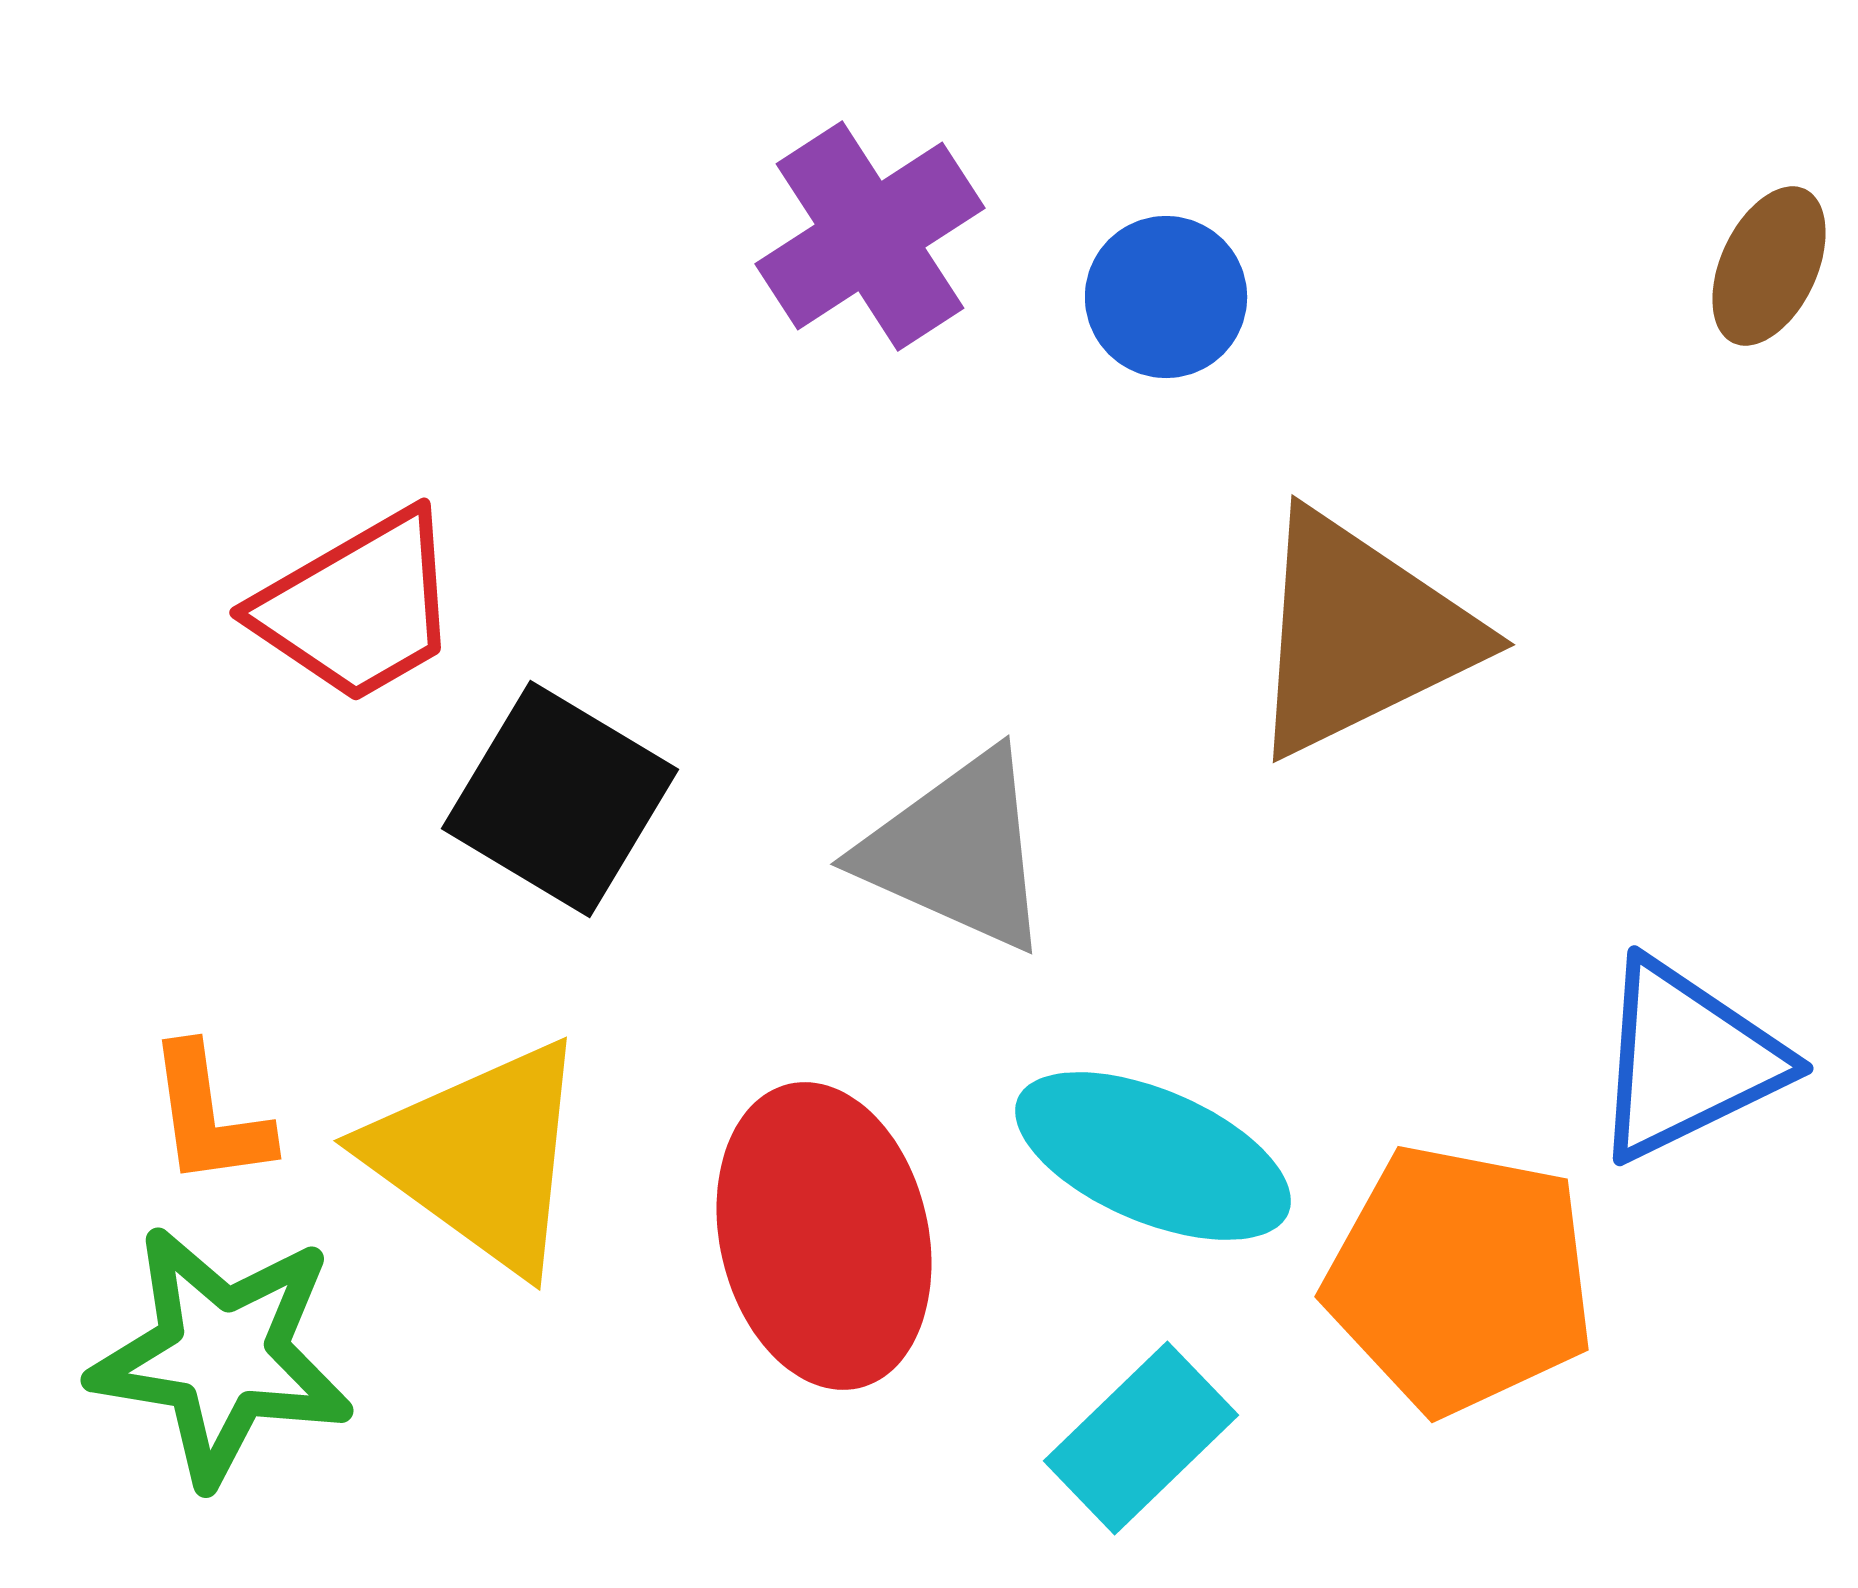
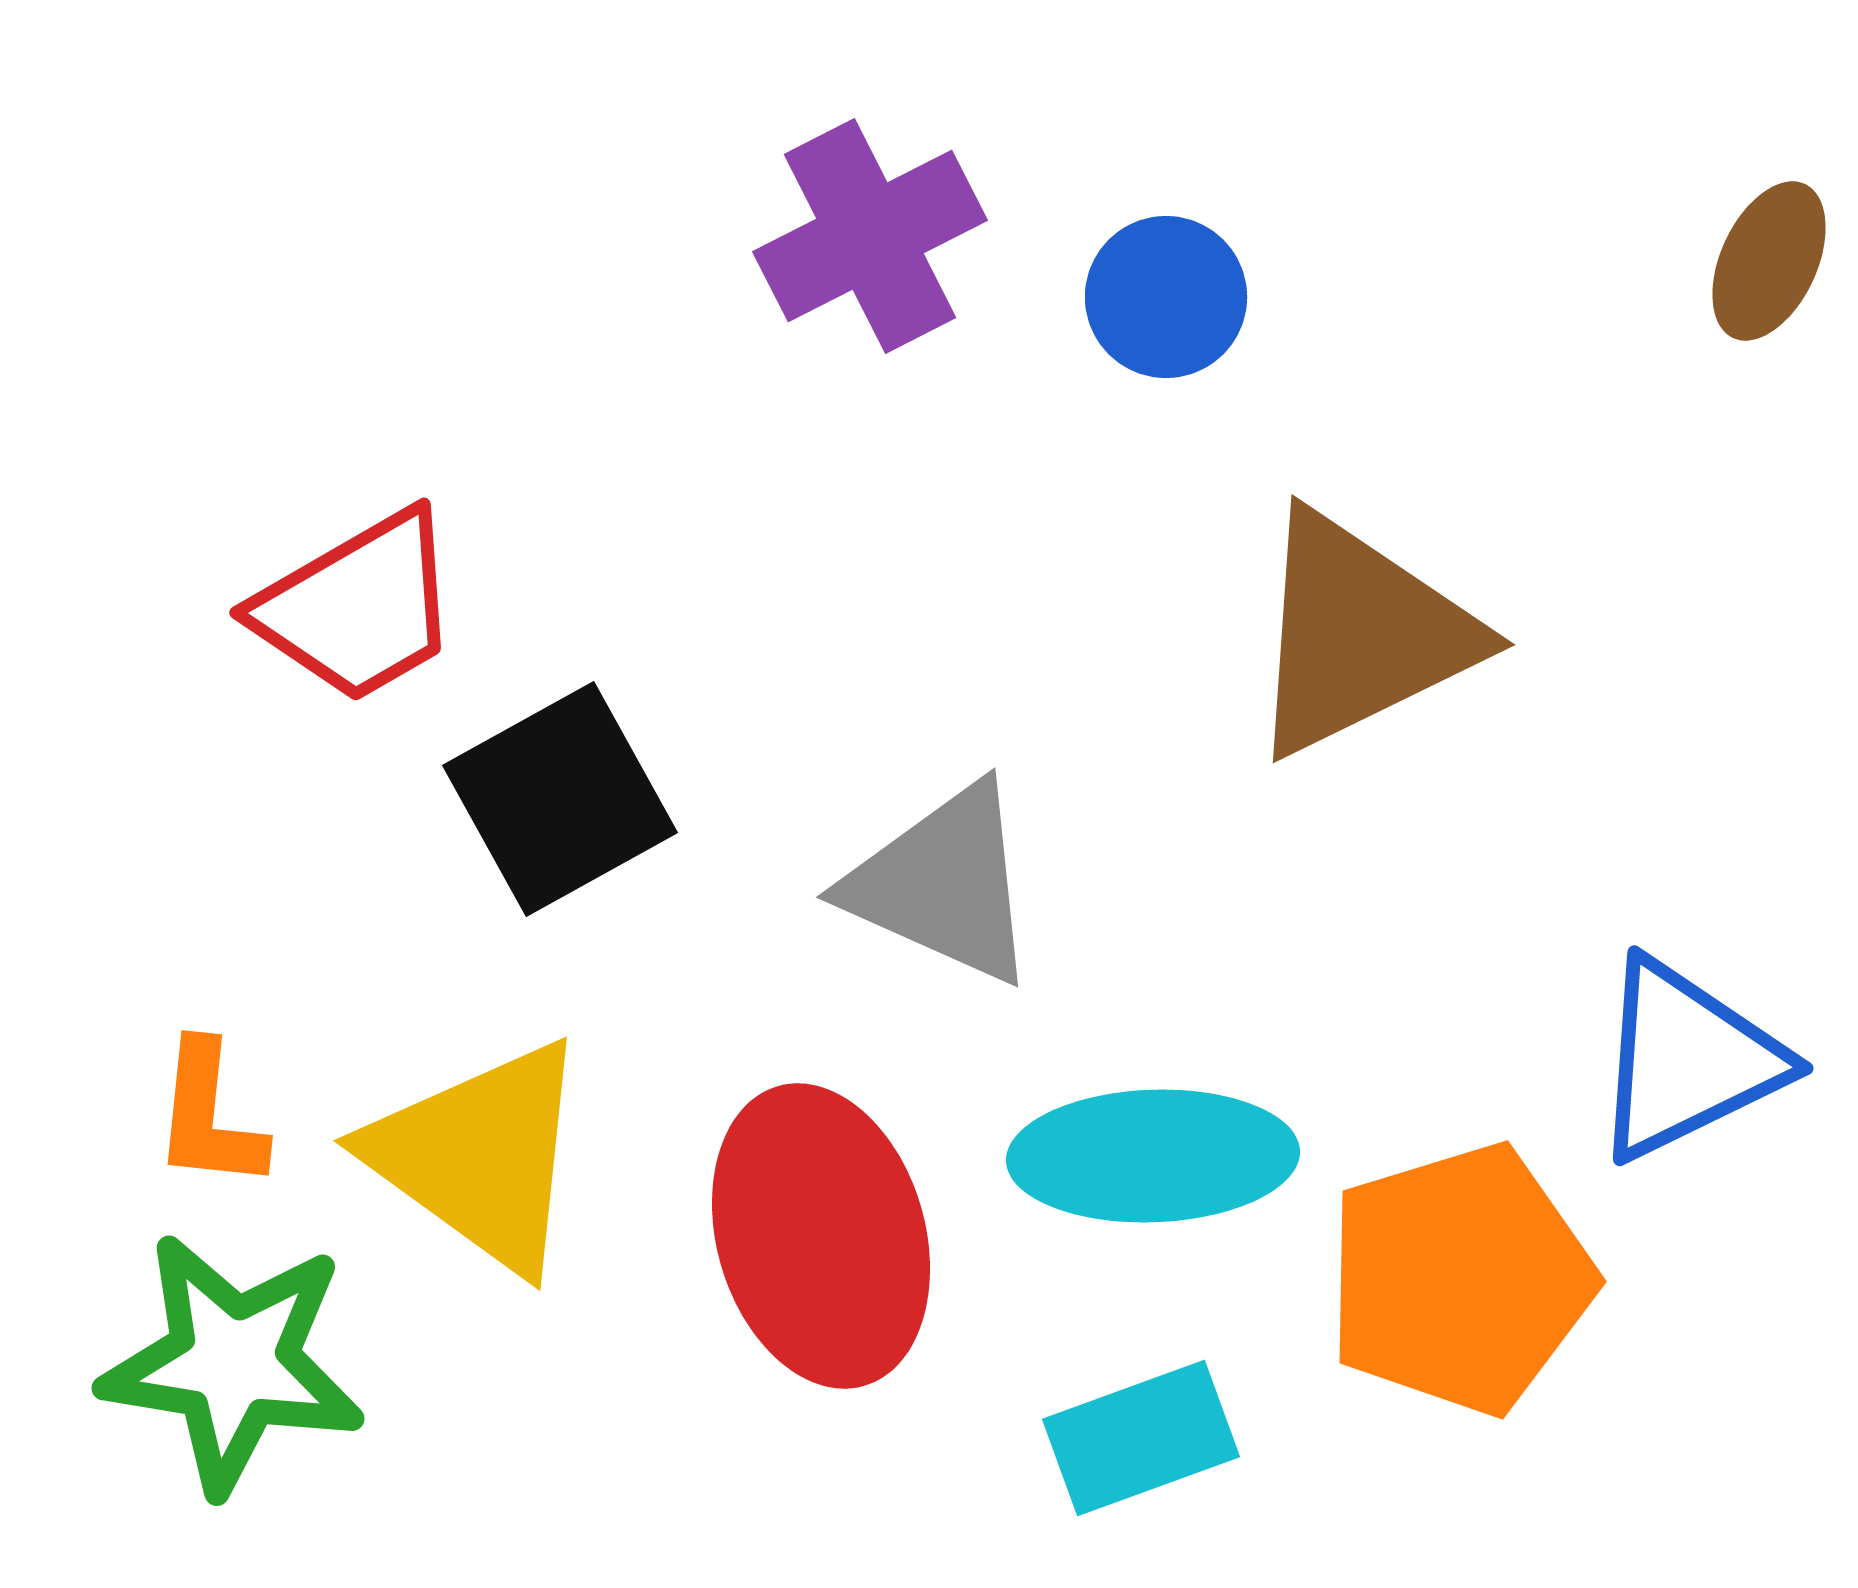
purple cross: rotated 6 degrees clockwise
brown ellipse: moved 5 px up
black square: rotated 30 degrees clockwise
gray triangle: moved 14 px left, 33 px down
orange L-shape: rotated 14 degrees clockwise
cyan ellipse: rotated 25 degrees counterclockwise
red ellipse: moved 3 px left; rotated 3 degrees counterclockwise
orange pentagon: rotated 28 degrees counterclockwise
green star: moved 11 px right, 8 px down
cyan rectangle: rotated 24 degrees clockwise
